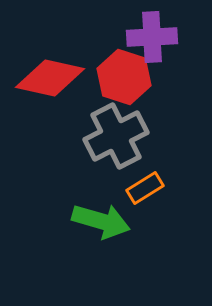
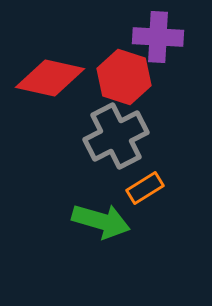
purple cross: moved 6 px right; rotated 6 degrees clockwise
